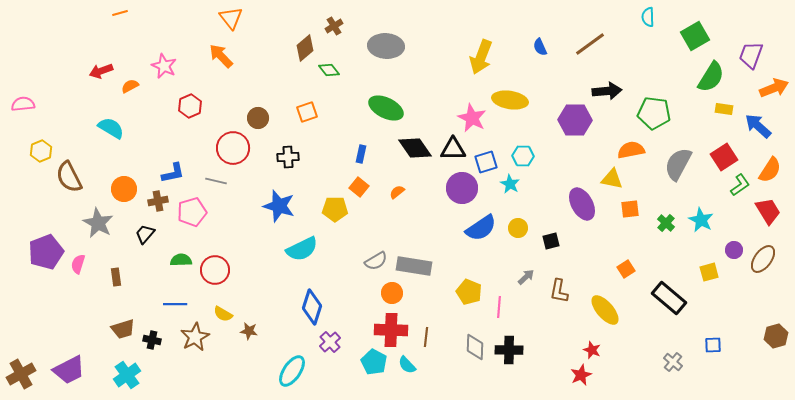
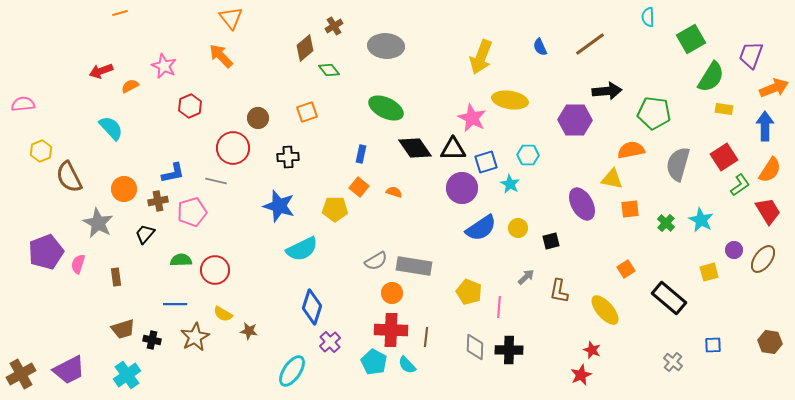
green square at (695, 36): moved 4 px left, 3 px down
blue arrow at (758, 126): moved 7 px right; rotated 48 degrees clockwise
cyan semicircle at (111, 128): rotated 16 degrees clockwise
cyan hexagon at (523, 156): moved 5 px right, 1 px up
gray semicircle at (678, 164): rotated 12 degrees counterclockwise
orange semicircle at (397, 192): moved 3 px left; rotated 56 degrees clockwise
brown hexagon at (776, 336): moved 6 px left, 6 px down; rotated 25 degrees clockwise
